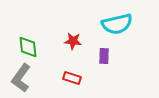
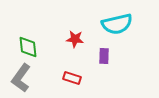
red star: moved 2 px right, 2 px up
